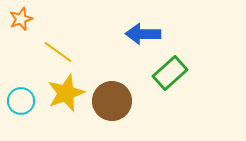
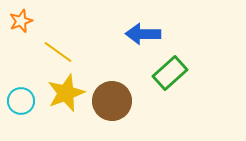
orange star: moved 2 px down
